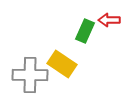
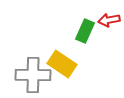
red arrow: rotated 10 degrees counterclockwise
gray cross: moved 3 px right
